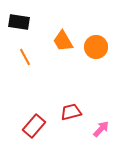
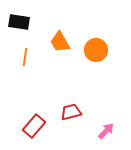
orange trapezoid: moved 3 px left, 1 px down
orange circle: moved 3 px down
orange line: rotated 36 degrees clockwise
pink arrow: moved 5 px right, 2 px down
